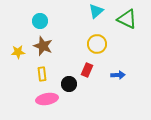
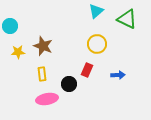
cyan circle: moved 30 px left, 5 px down
